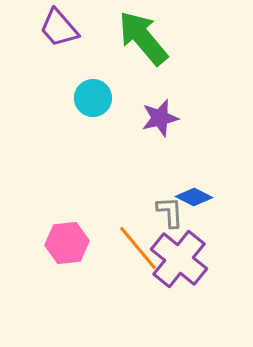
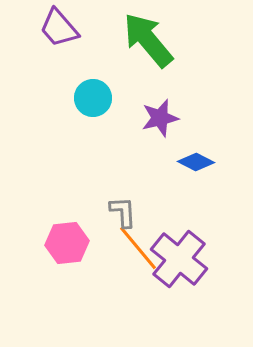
green arrow: moved 5 px right, 2 px down
blue diamond: moved 2 px right, 35 px up
gray L-shape: moved 47 px left
